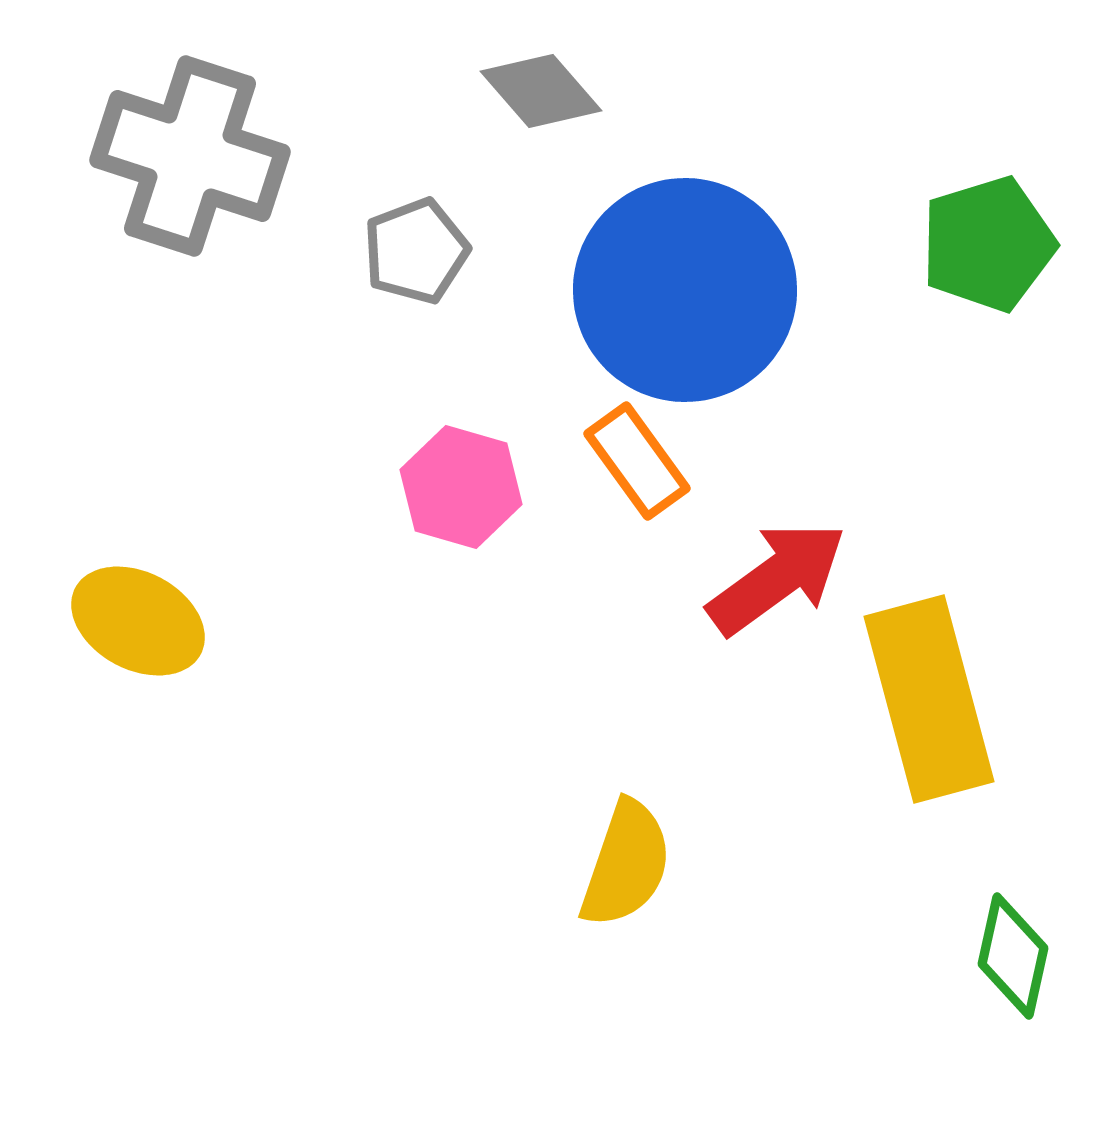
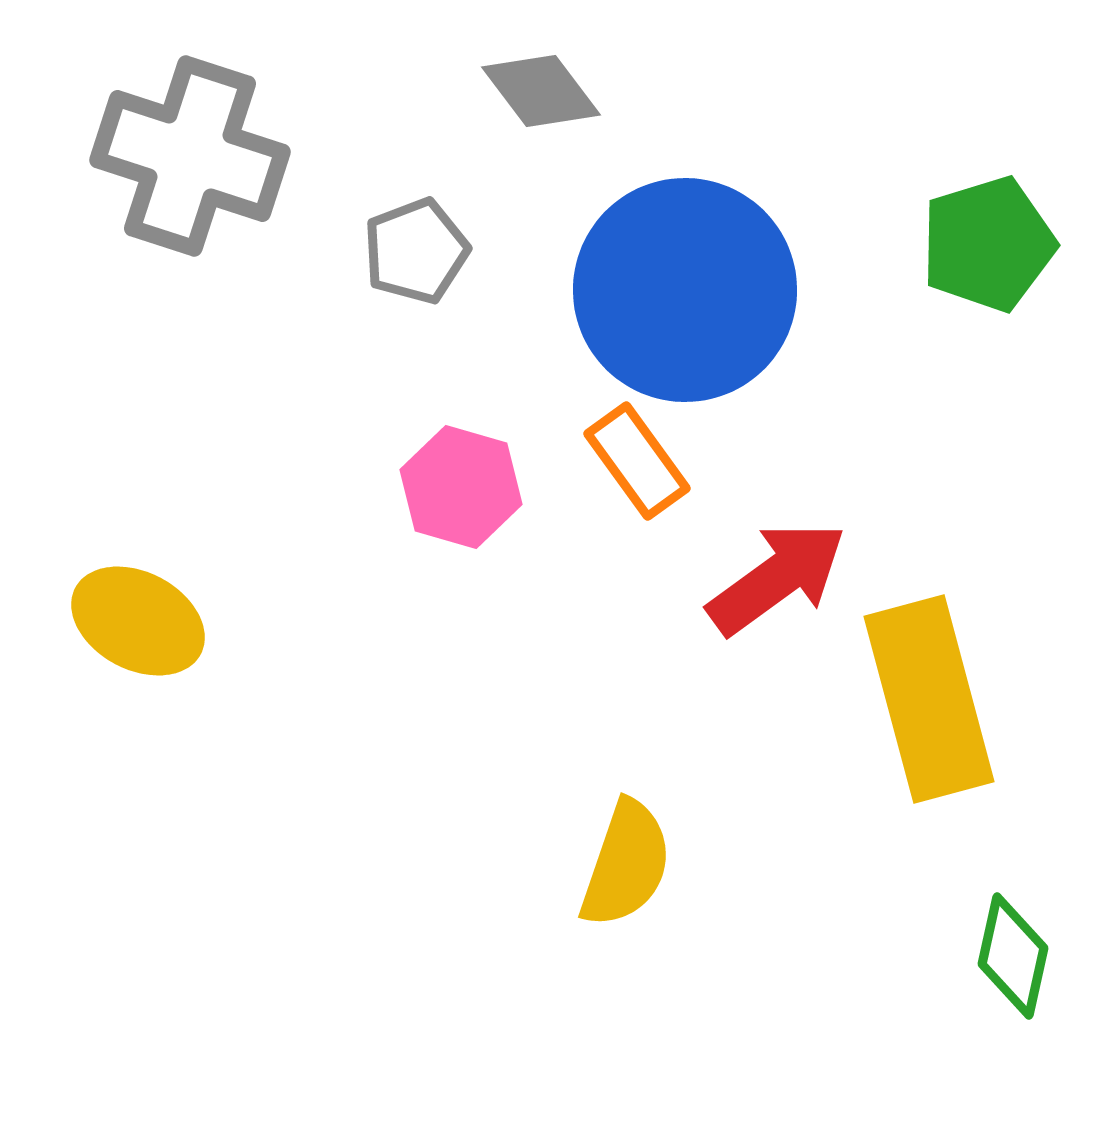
gray diamond: rotated 4 degrees clockwise
